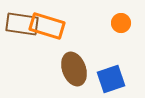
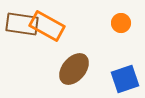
orange rectangle: rotated 12 degrees clockwise
brown ellipse: rotated 60 degrees clockwise
blue square: moved 14 px right
